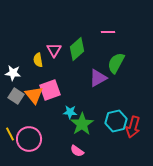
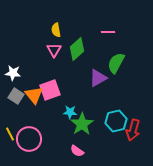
yellow semicircle: moved 18 px right, 30 px up
red arrow: moved 3 px down
